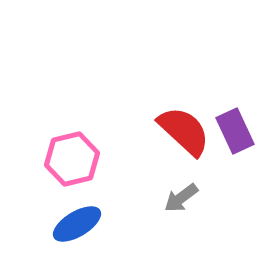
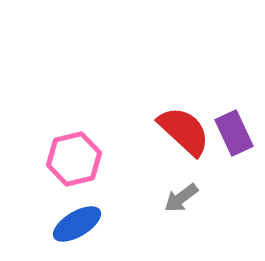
purple rectangle: moved 1 px left, 2 px down
pink hexagon: moved 2 px right
